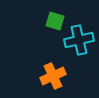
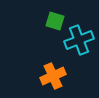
cyan cross: rotated 8 degrees counterclockwise
